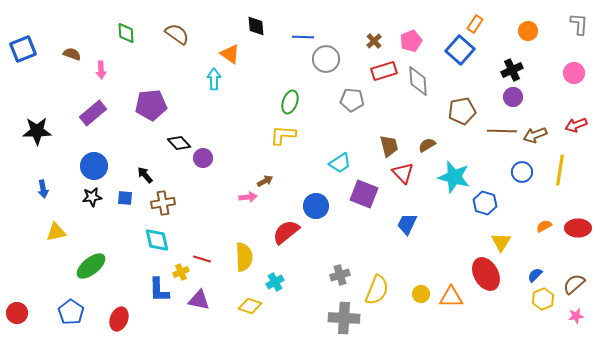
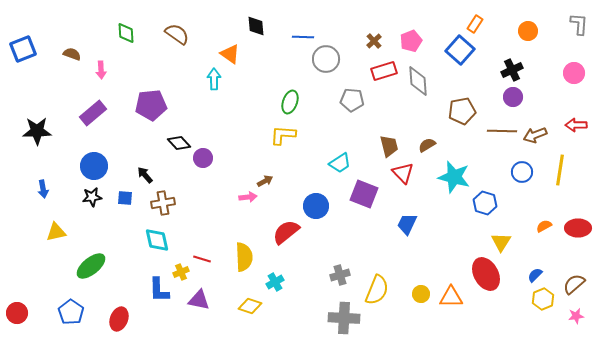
red arrow at (576, 125): rotated 20 degrees clockwise
